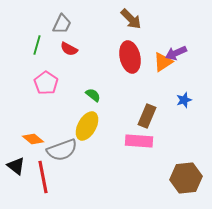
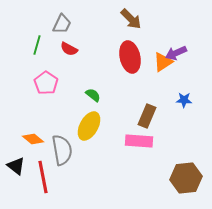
blue star: rotated 21 degrees clockwise
yellow ellipse: moved 2 px right
gray semicircle: rotated 80 degrees counterclockwise
